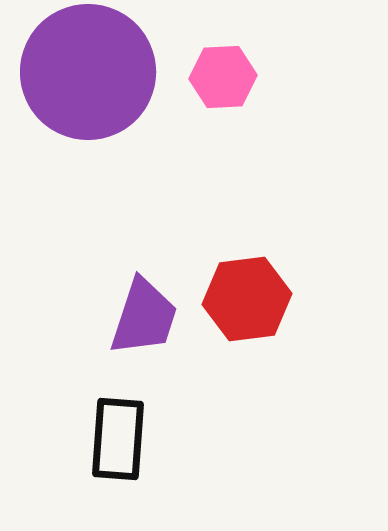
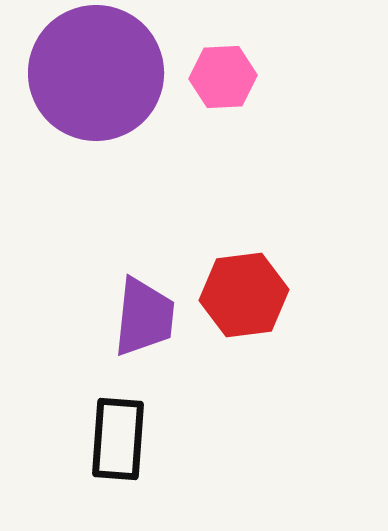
purple circle: moved 8 px right, 1 px down
red hexagon: moved 3 px left, 4 px up
purple trapezoid: rotated 12 degrees counterclockwise
